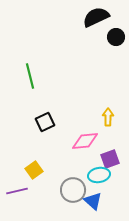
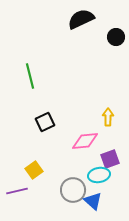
black semicircle: moved 15 px left, 2 px down
